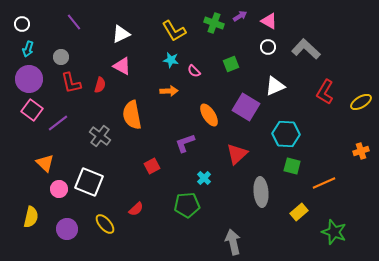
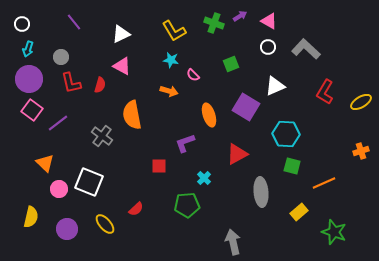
pink semicircle at (194, 71): moved 1 px left, 4 px down
orange arrow at (169, 91): rotated 18 degrees clockwise
orange ellipse at (209, 115): rotated 15 degrees clockwise
gray cross at (100, 136): moved 2 px right
red triangle at (237, 154): rotated 15 degrees clockwise
red square at (152, 166): moved 7 px right; rotated 28 degrees clockwise
